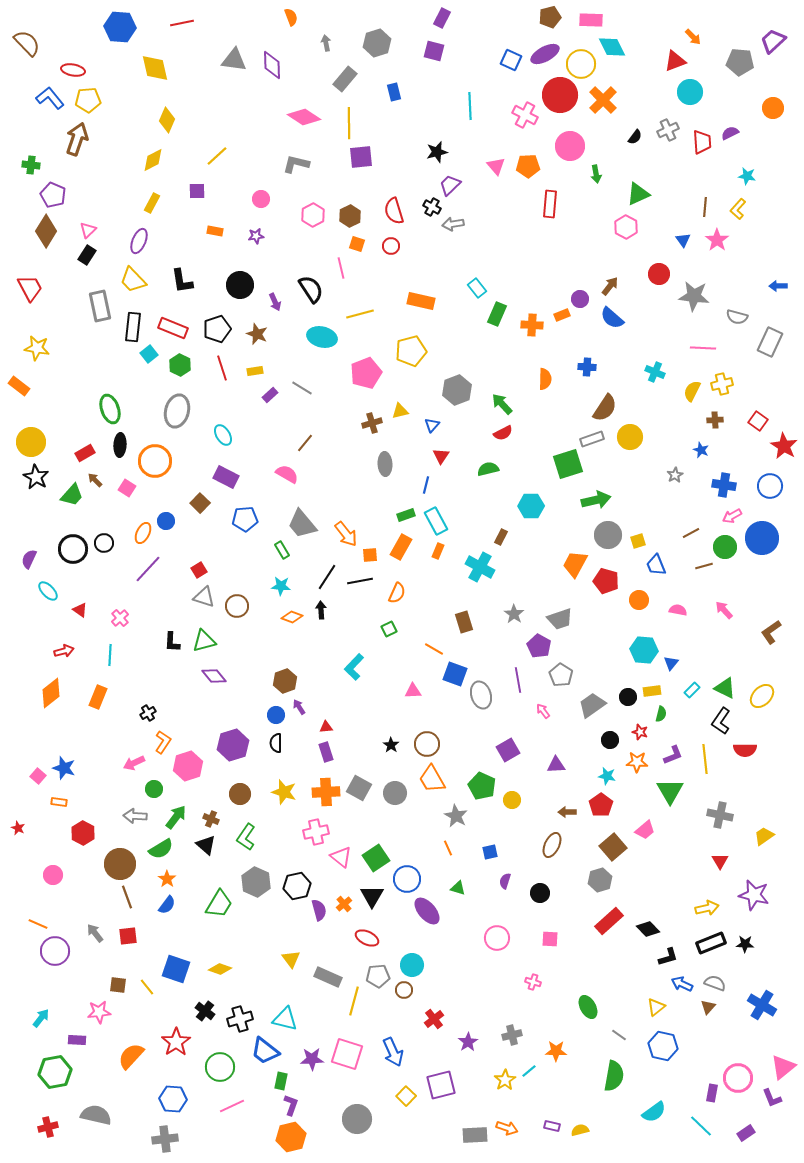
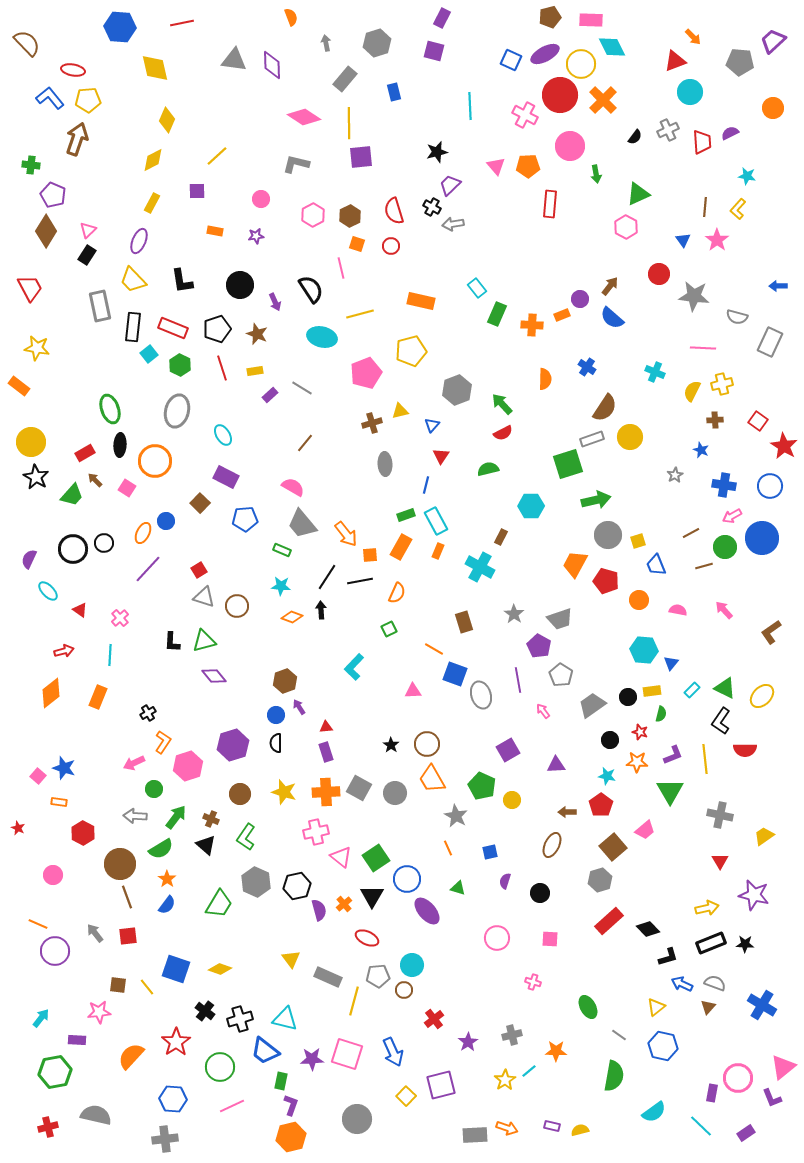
blue cross at (587, 367): rotated 30 degrees clockwise
pink semicircle at (287, 474): moved 6 px right, 13 px down
green rectangle at (282, 550): rotated 36 degrees counterclockwise
